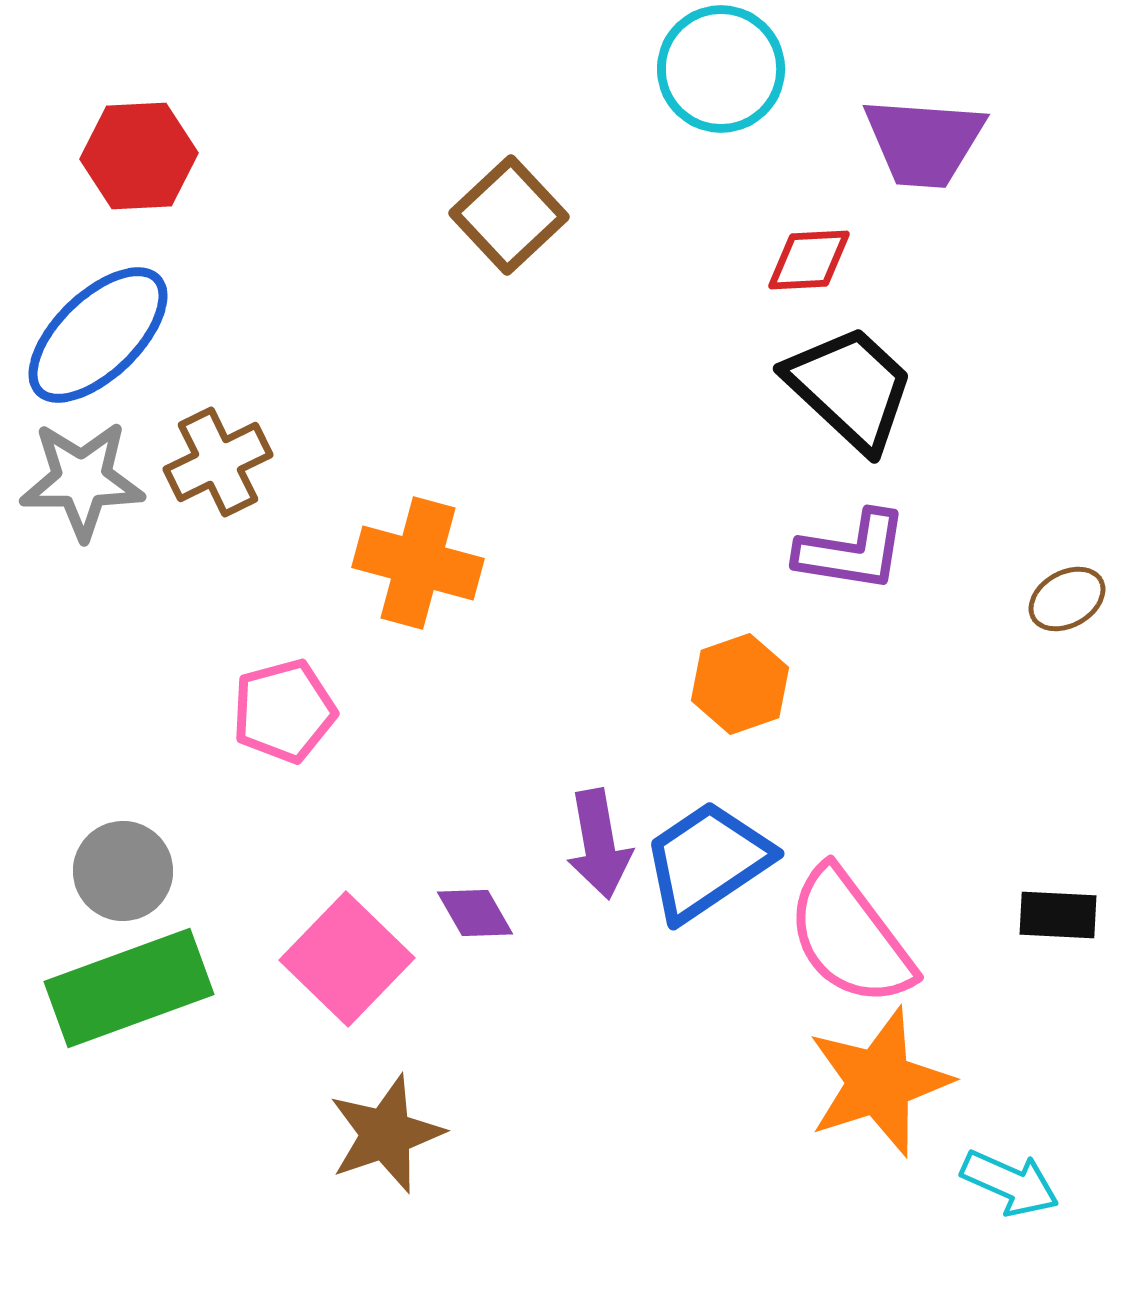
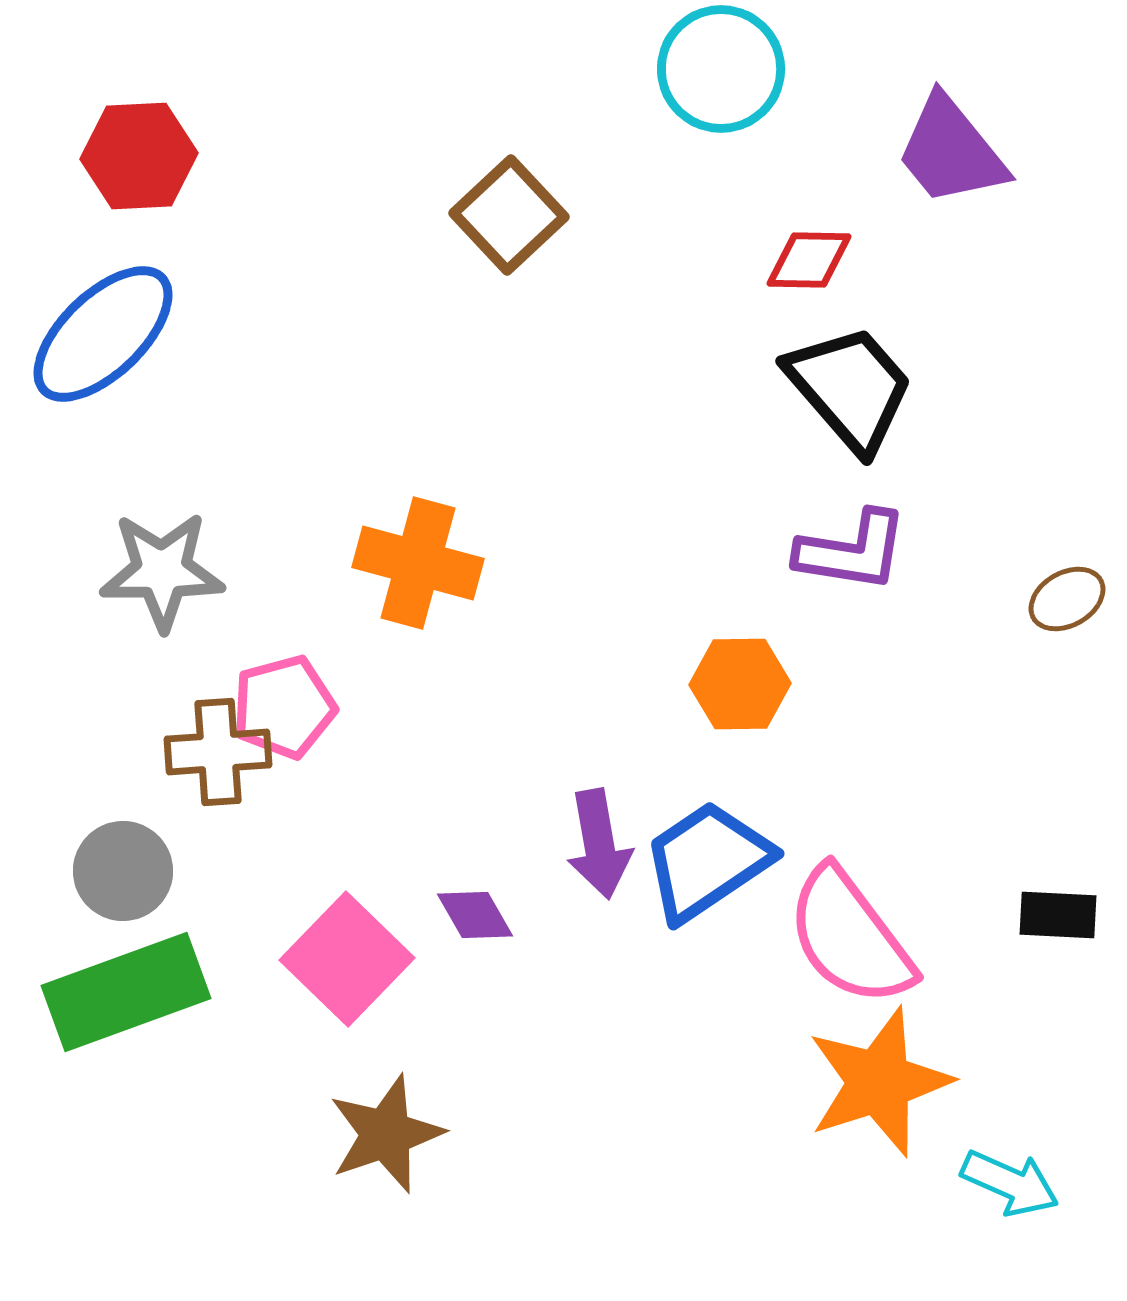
purple trapezoid: moved 27 px right, 9 px down; rotated 47 degrees clockwise
red diamond: rotated 4 degrees clockwise
blue ellipse: moved 5 px right, 1 px up
black trapezoid: rotated 6 degrees clockwise
brown cross: moved 290 px down; rotated 22 degrees clockwise
gray star: moved 80 px right, 91 px down
orange hexagon: rotated 18 degrees clockwise
pink pentagon: moved 4 px up
purple diamond: moved 2 px down
green rectangle: moved 3 px left, 4 px down
